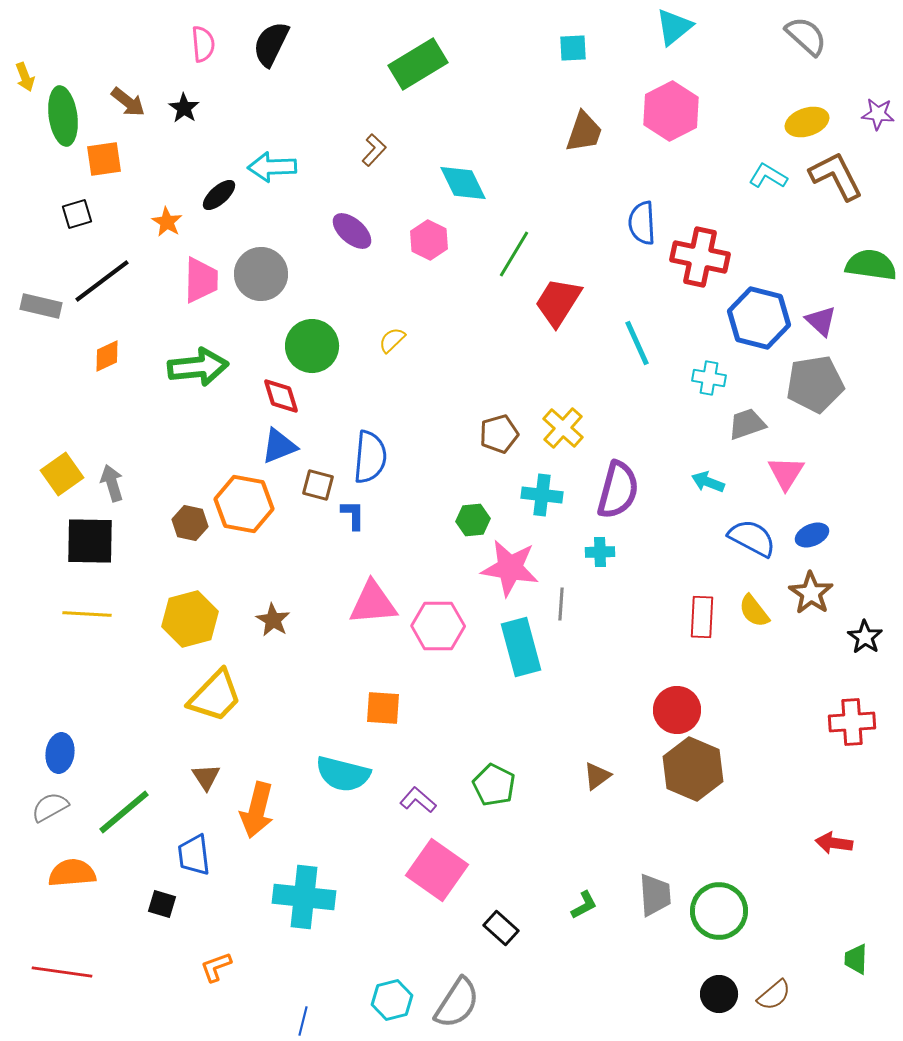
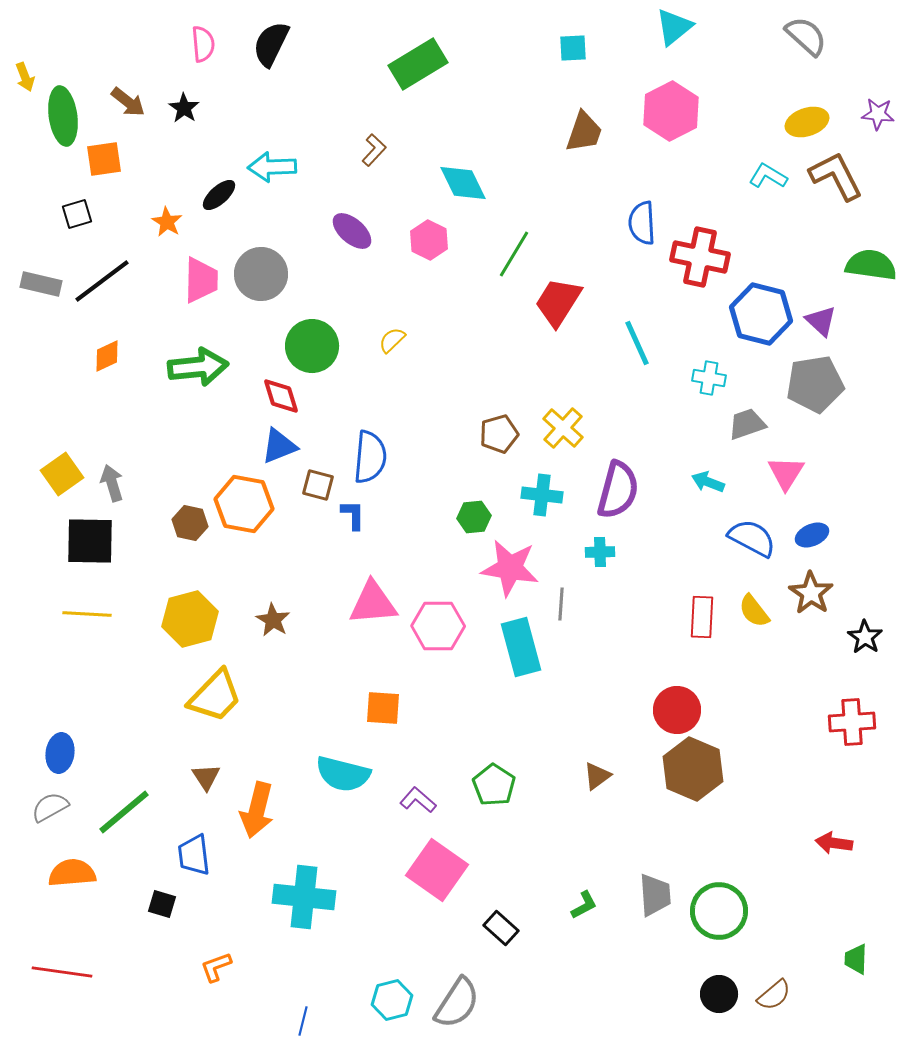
gray rectangle at (41, 306): moved 22 px up
blue hexagon at (759, 318): moved 2 px right, 4 px up
green hexagon at (473, 520): moved 1 px right, 3 px up
green pentagon at (494, 785): rotated 6 degrees clockwise
